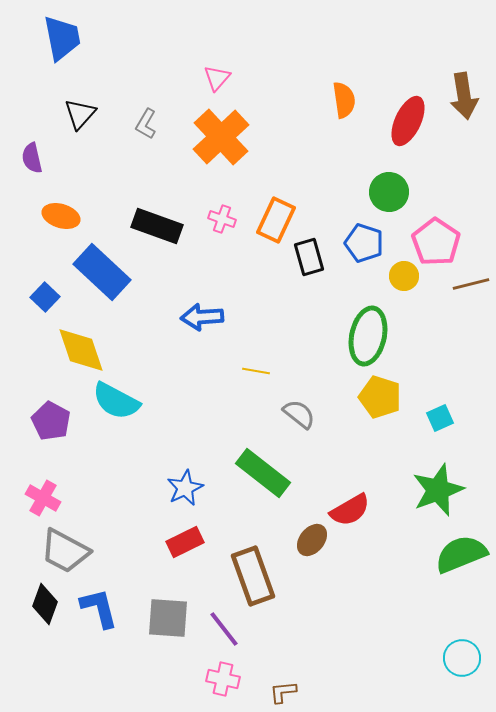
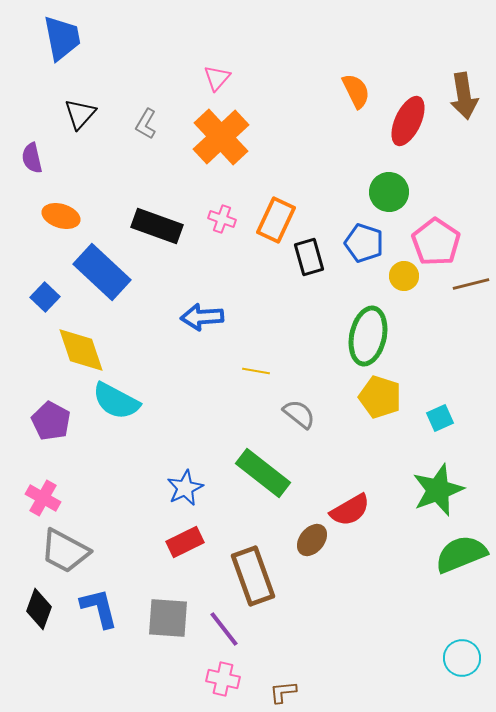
orange semicircle at (344, 100): moved 12 px right, 9 px up; rotated 18 degrees counterclockwise
black diamond at (45, 604): moved 6 px left, 5 px down
